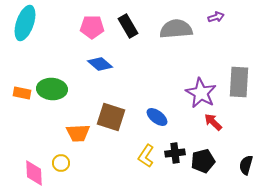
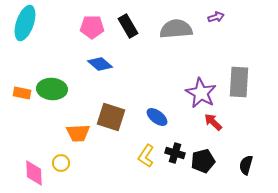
black cross: rotated 24 degrees clockwise
